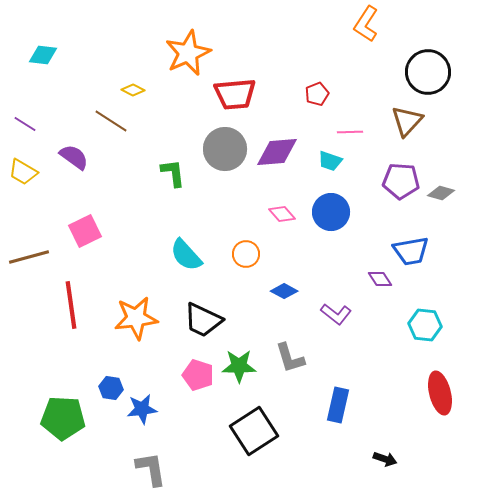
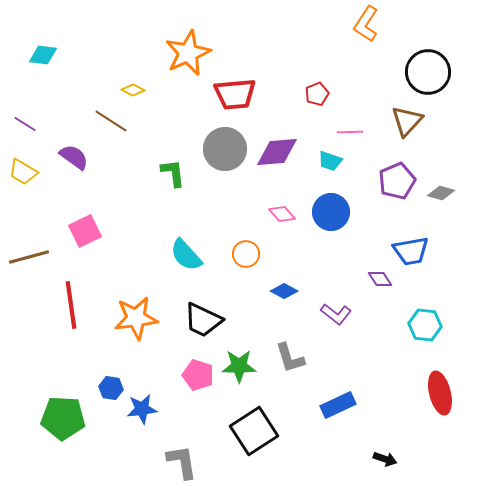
purple pentagon at (401, 181): moved 4 px left; rotated 27 degrees counterclockwise
blue rectangle at (338, 405): rotated 52 degrees clockwise
gray L-shape at (151, 469): moved 31 px right, 7 px up
